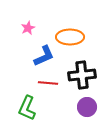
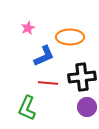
black cross: moved 2 px down
